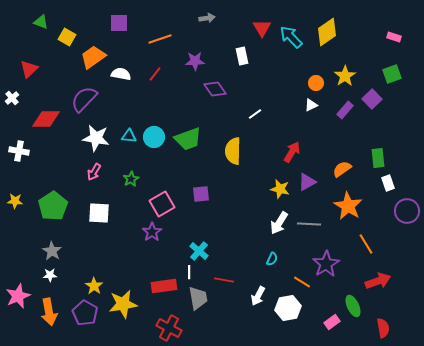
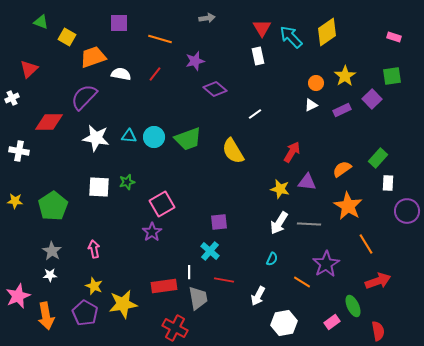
orange line at (160, 39): rotated 35 degrees clockwise
white rectangle at (242, 56): moved 16 px right
orange trapezoid at (93, 57): rotated 16 degrees clockwise
purple star at (195, 61): rotated 12 degrees counterclockwise
green square at (392, 74): moved 2 px down; rotated 12 degrees clockwise
purple diamond at (215, 89): rotated 15 degrees counterclockwise
white cross at (12, 98): rotated 16 degrees clockwise
purple semicircle at (84, 99): moved 2 px up
purple rectangle at (345, 110): moved 3 px left; rotated 24 degrees clockwise
red diamond at (46, 119): moved 3 px right, 3 px down
yellow semicircle at (233, 151): rotated 32 degrees counterclockwise
green rectangle at (378, 158): rotated 48 degrees clockwise
pink arrow at (94, 172): moved 77 px down; rotated 138 degrees clockwise
green star at (131, 179): moved 4 px left, 3 px down; rotated 14 degrees clockwise
purple triangle at (307, 182): rotated 36 degrees clockwise
white rectangle at (388, 183): rotated 21 degrees clockwise
purple square at (201, 194): moved 18 px right, 28 px down
white square at (99, 213): moved 26 px up
cyan cross at (199, 251): moved 11 px right
yellow star at (94, 286): rotated 12 degrees counterclockwise
white hexagon at (288, 308): moved 4 px left, 15 px down
orange arrow at (49, 312): moved 3 px left, 4 px down
red cross at (169, 328): moved 6 px right
red semicircle at (383, 328): moved 5 px left, 3 px down
